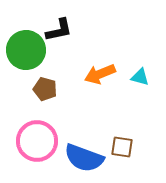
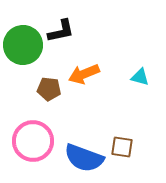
black L-shape: moved 2 px right, 1 px down
green circle: moved 3 px left, 5 px up
orange arrow: moved 16 px left
brown pentagon: moved 4 px right; rotated 10 degrees counterclockwise
pink circle: moved 4 px left
